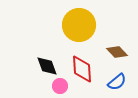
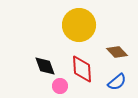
black diamond: moved 2 px left
